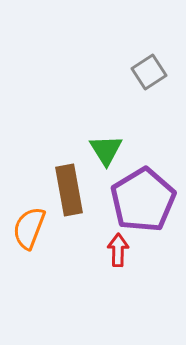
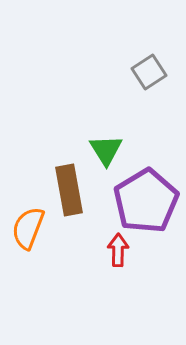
purple pentagon: moved 3 px right, 1 px down
orange semicircle: moved 1 px left
